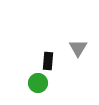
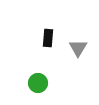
black rectangle: moved 23 px up
